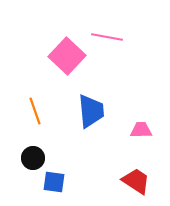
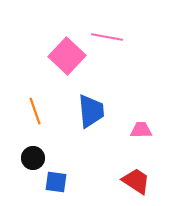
blue square: moved 2 px right
